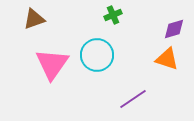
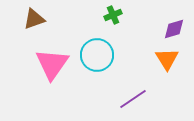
orange triangle: rotated 40 degrees clockwise
